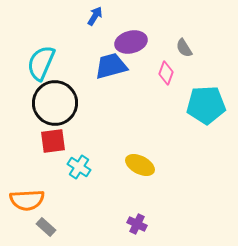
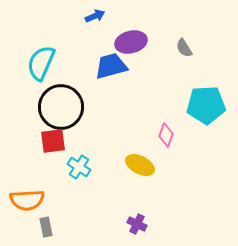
blue arrow: rotated 36 degrees clockwise
pink diamond: moved 62 px down
black circle: moved 6 px right, 4 px down
gray rectangle: rotated 36 degrees clockwise
